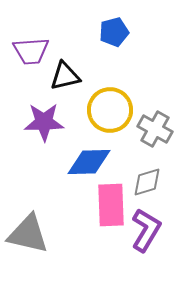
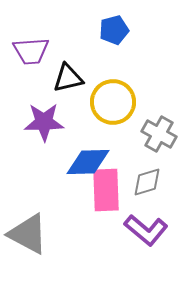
blue pentagon: moved 2 px up
black triangle: moved 3 px right, 2 px down
yellow circle: moved 3 px right, 8 px up
gray cross: moved 4 px right, 5 px down
blue diamond: moved 1 px left
pink rectangle: moved 5 px left, 15 px up
purple L-shape: rotated 99 degrees clockwise
gray triangle: rotated 15 degrees clockwise
